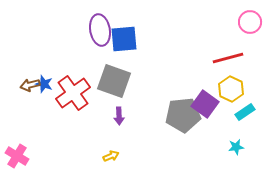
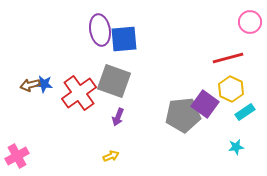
blue star: rotated 12 degrees counterclockwise
red cross: moved 6 px right
purple arrow: moved 1 px left, 1 px down; rotated 24 degrees clockwise
pink cross: rotated 30 degrees clockwise
